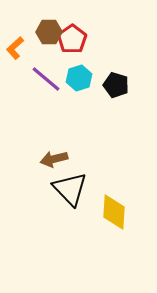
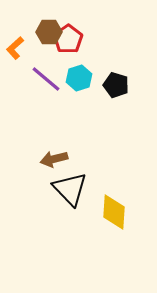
red pentagon: moved 4 px left
